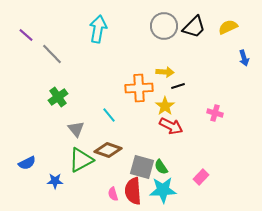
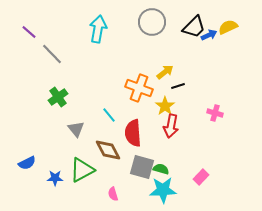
gray circle: moved 12 px left, 4 px up
purple line: moved 3 px right, 3 px up
blue arrow: moved 35 px left, 23 px up; rotated 98 degrees counterclockwise
yellow arrow: rotated 42 degrees counterclockwise
orange cross: rotated 24 degrees clockwise
red arrow: rotated 75 degrees clockwise
brown diamond: rotated 44 degrees clockwise
green triangle: moved 1 px right, 10 px down
green semicircle: moved 2 px down; rotated 140 degrees clockwise
blue star: moved 3 px up
red semicircle: moved 58 px up
